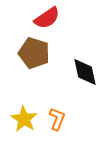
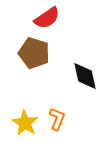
black diamond: moved 4 px down
yellow star: moved 1 px right, 4 px down
